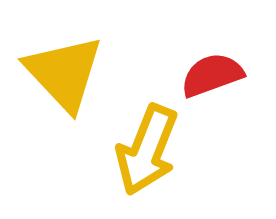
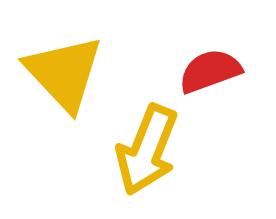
red semicircle: moved 2 px left, 4 px up
